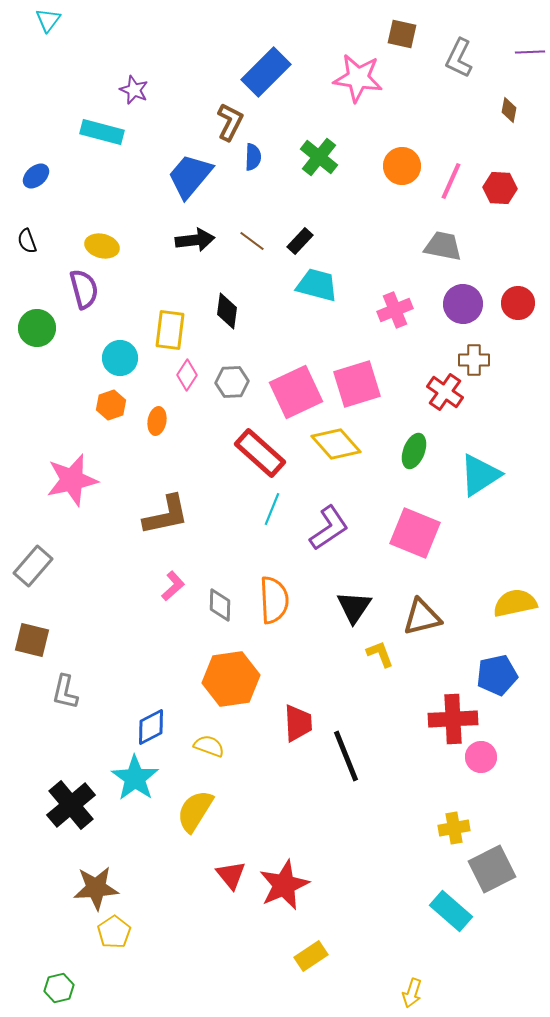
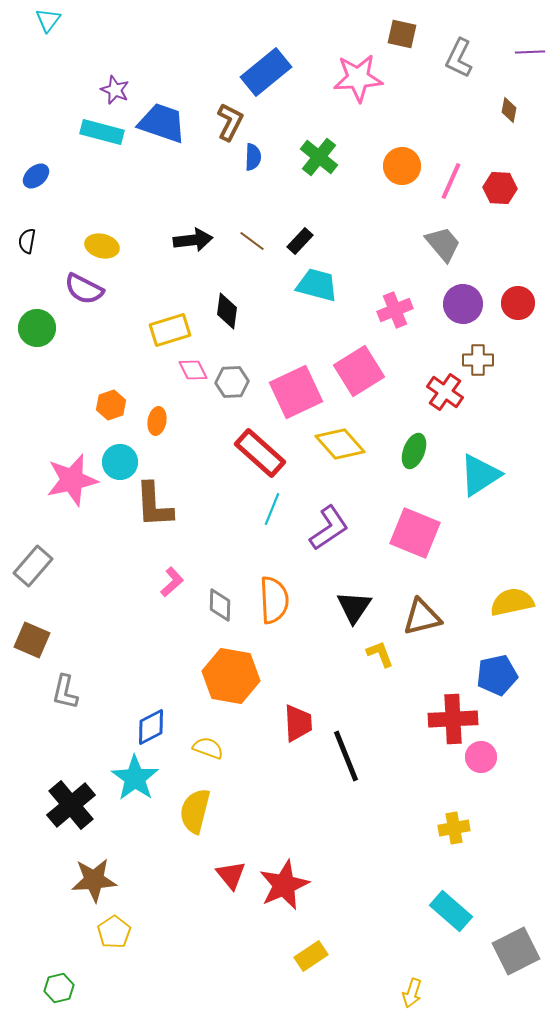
blue rectangle at (266, 72): rotated 6 degrees clockwise
pink star at (358, 78): rotated 12 degrees counterclockwise
purple star at (134, 90): moved 19 px left
blue trapezoid at (190, 176): moved 28 px left, 53 px up; rotated 69 degrees clockwise
black arrow at (195, 240): moved 2 px left
black semicircle at (27, 241): rotated 30 degrees clockwise
gray trapezoid at (443, 246): moved 2 px up; rotated 39 degrees clockwise
purple semicircle at (84, 289): rotated 132 degrees clockwise
yellow rectangle at (170, 330): rotated 66 degrees clockwise
cyan circle at (120, 358): moved 104 px down
brown cross at (474, 360): moved 4 px right
pink diamond at (187, 375): moved 6 px right, 5 px up; rotated 60 degrees counterclockwise
pink square at (357, 384): moved 2 px right, 13 px up; rotated 15 degrees counterclockwise
yellow diamond at (336, 444): moved 4 px right
brown L-shape at (166, 515): moved 12 px left, 10 px up; rotated 99 degrees clockwise
pink L-shape at (173, 586): moved 1 px left, 4 px up
yellow semicircle at (515, 603): moved 3 px left, 1 px up
brown square at (32, 640): rotated 9 degrees clockwise
orange hexagon at (231, 679): moved 3 px up; rotated 18 degrees clockwise
yellow semicircle at (209, 746): moved 1 px left, 2 px down
yellow semicircle at (195, 811): rotated 18 degrees counterclockwise
gray square at (492, 869): moved 24 px right, 82 px down
brown star at (96, 888): moved 2 px left, 8 px up
